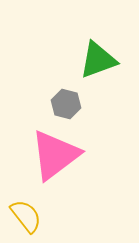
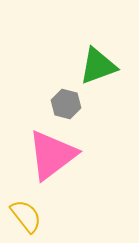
green triangle: moved 6 px down
pink triangle: moved 3 px left
